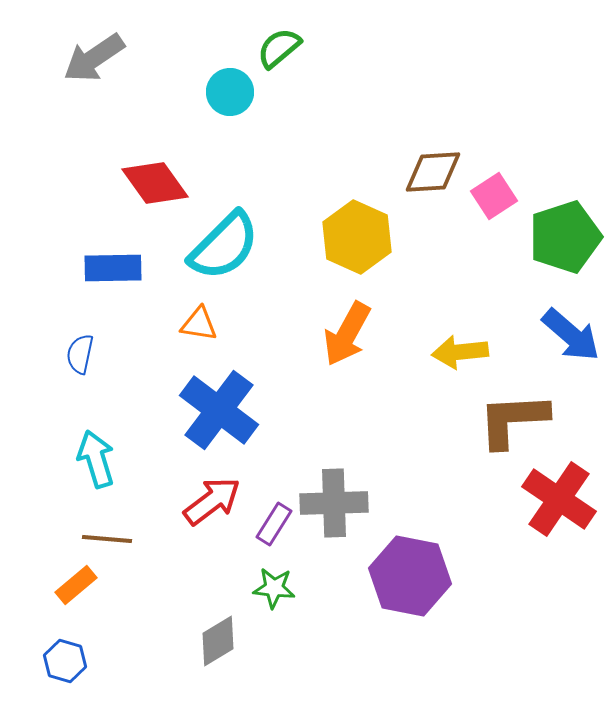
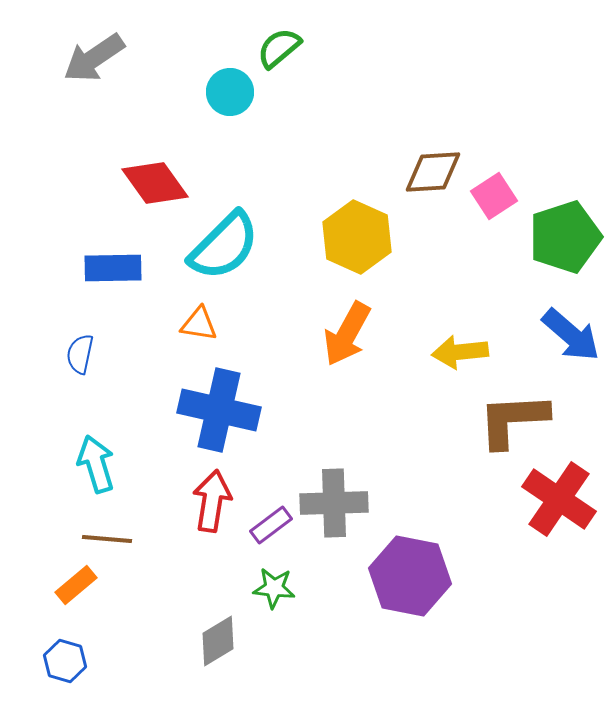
blue cross: rotated 24 degrees counterclockwise
cyan arrow: moved 5 px down
red arrow: rotated 44 degrees counterclockwise
purple rectangle: moved 3 px left, 1 px down; rotated 21 degrees clockwise
